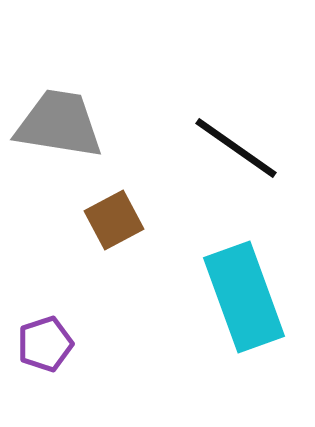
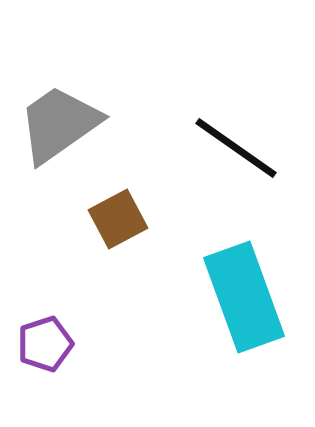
gray trapezoid: rotated 44 degrees counterclockwise
brown square: moved 4 px right, 1 px up
